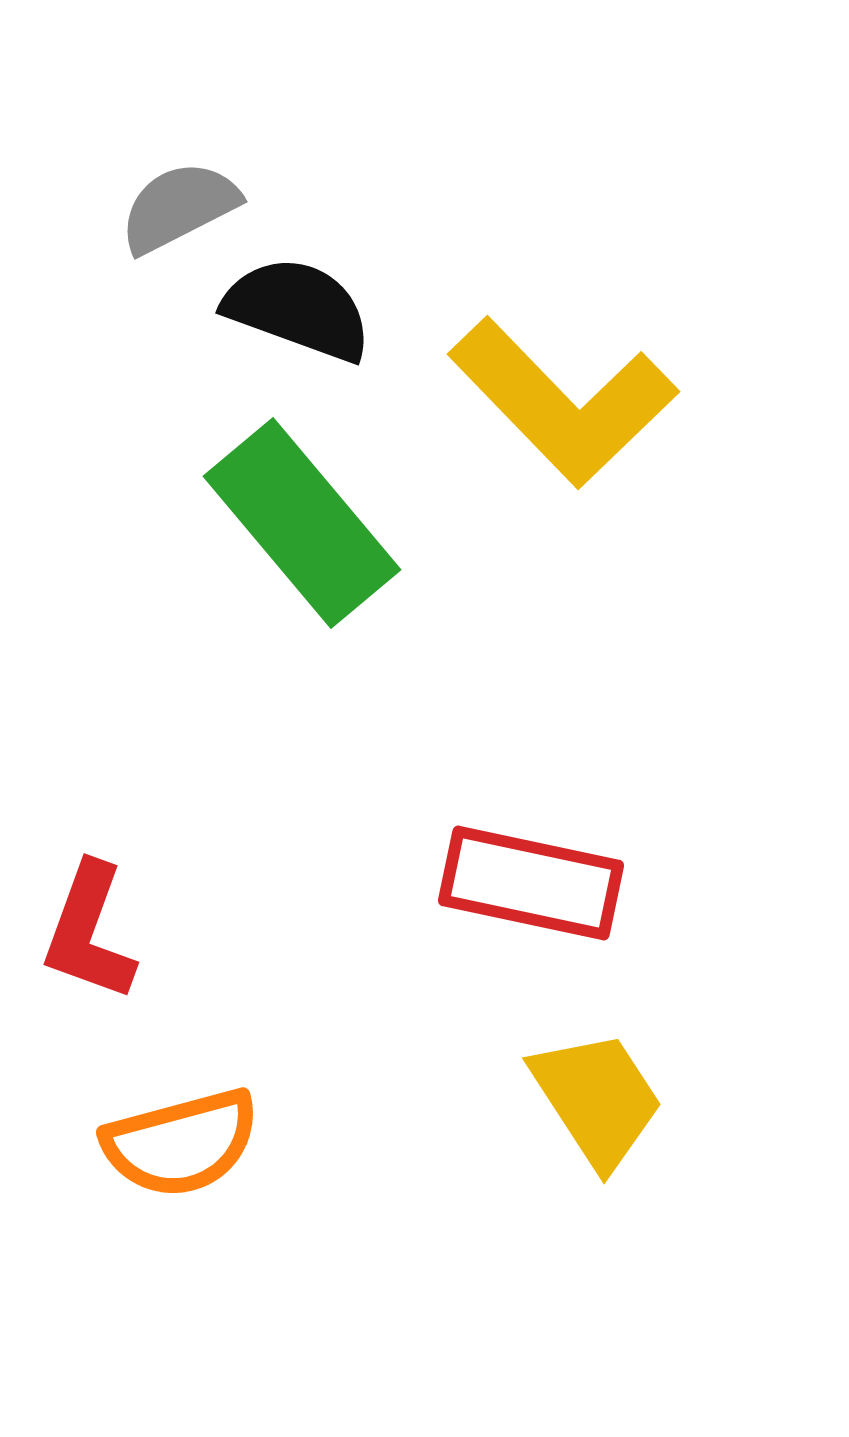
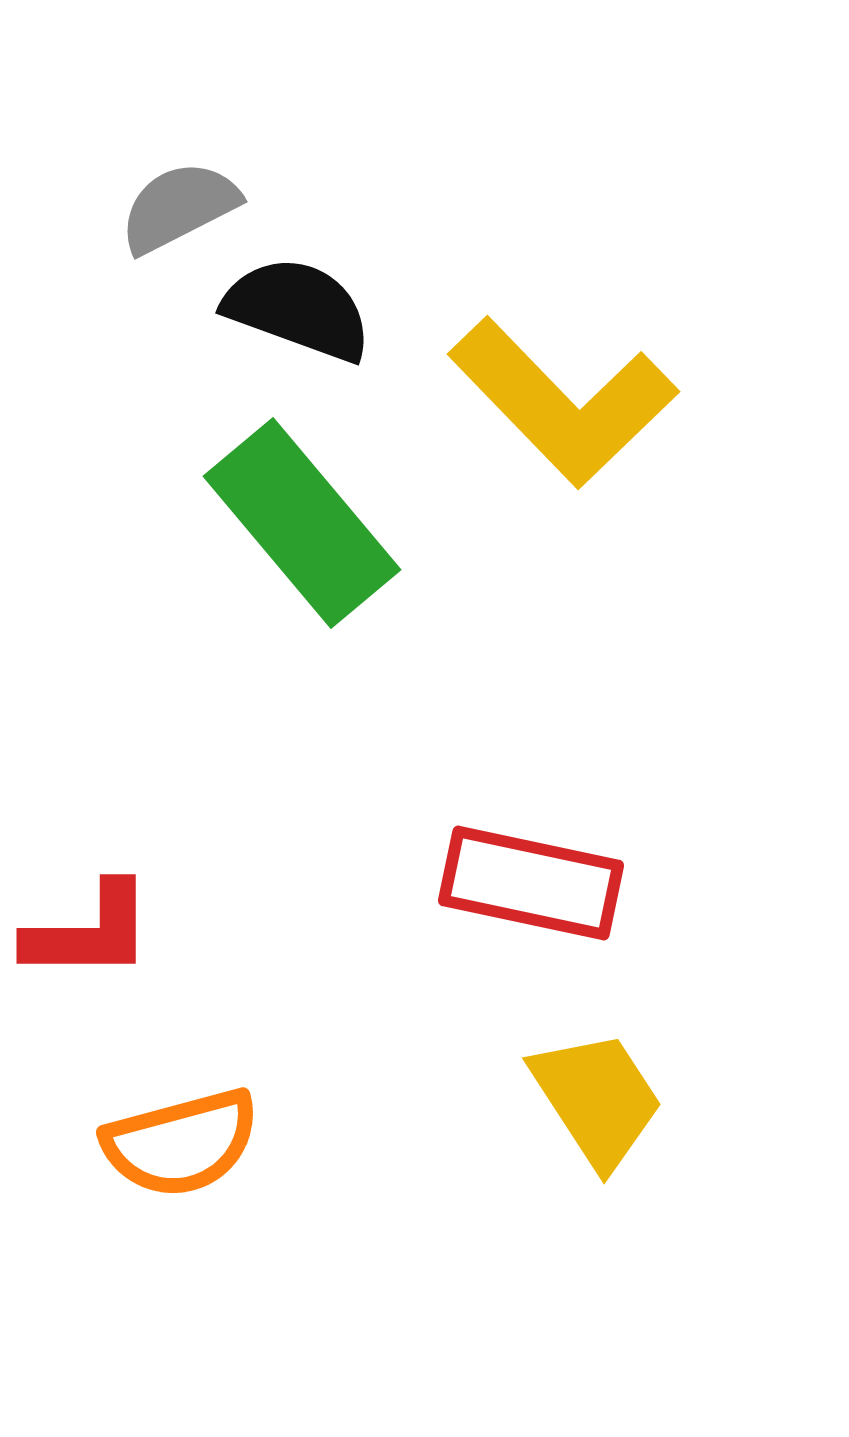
red L-shape: rotated 110 degrees counterclockwise
